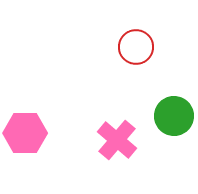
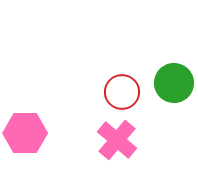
red circle: moved 14 px left, 45 px down
green circle: moved 33 px up
